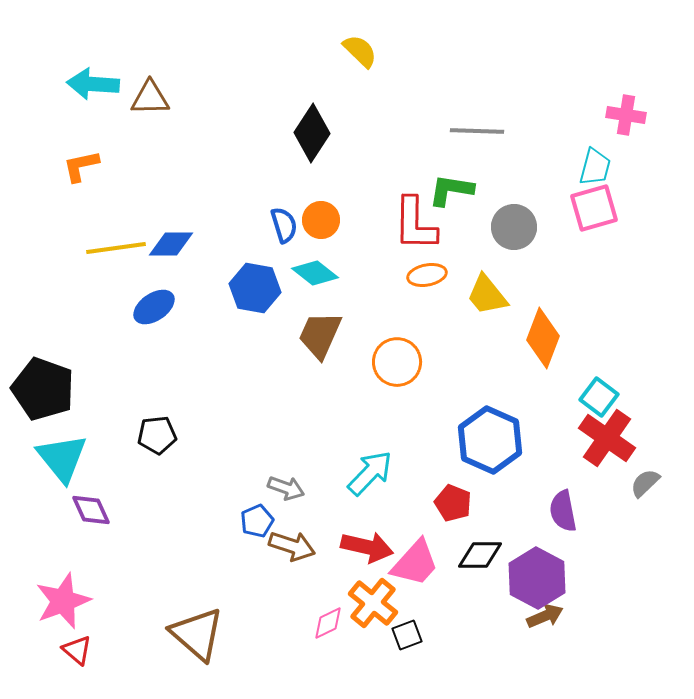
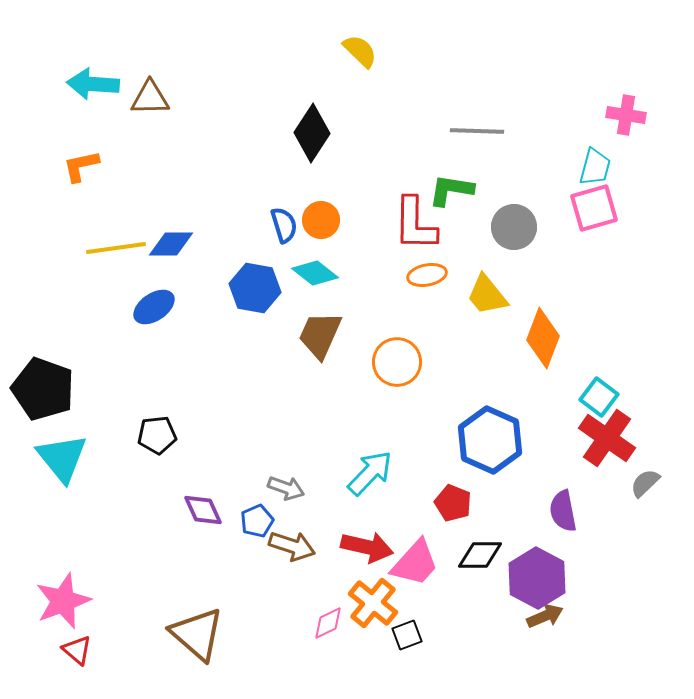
purple diamond at (91, 510): moved 112 px right
